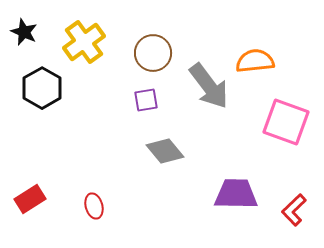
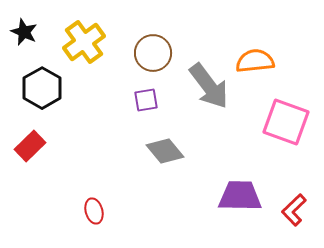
purple trapezoid: moved 4 px right, 2 px down
red rectangle: moved 53 px up; rotated 12 degrees counterclockwise
red ellipse: moved 5 px down
